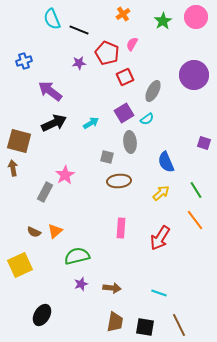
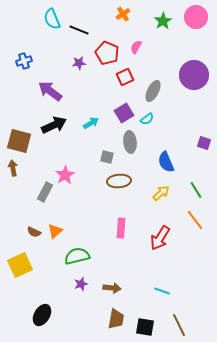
pink semicircle at (132, 44): moved 4 px right, 3 px down
black arrow at (54, 123): moved 2 px down
cyan line at (159, 293): moved 3 px right, 2 px up
brown trapezoid at (115, 322): moved 1 px right, 3 px up
